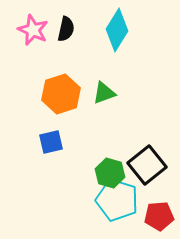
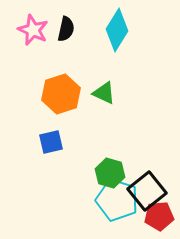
green triangle: rotated 45 degrees clockwise
black square: moved 26 px down
